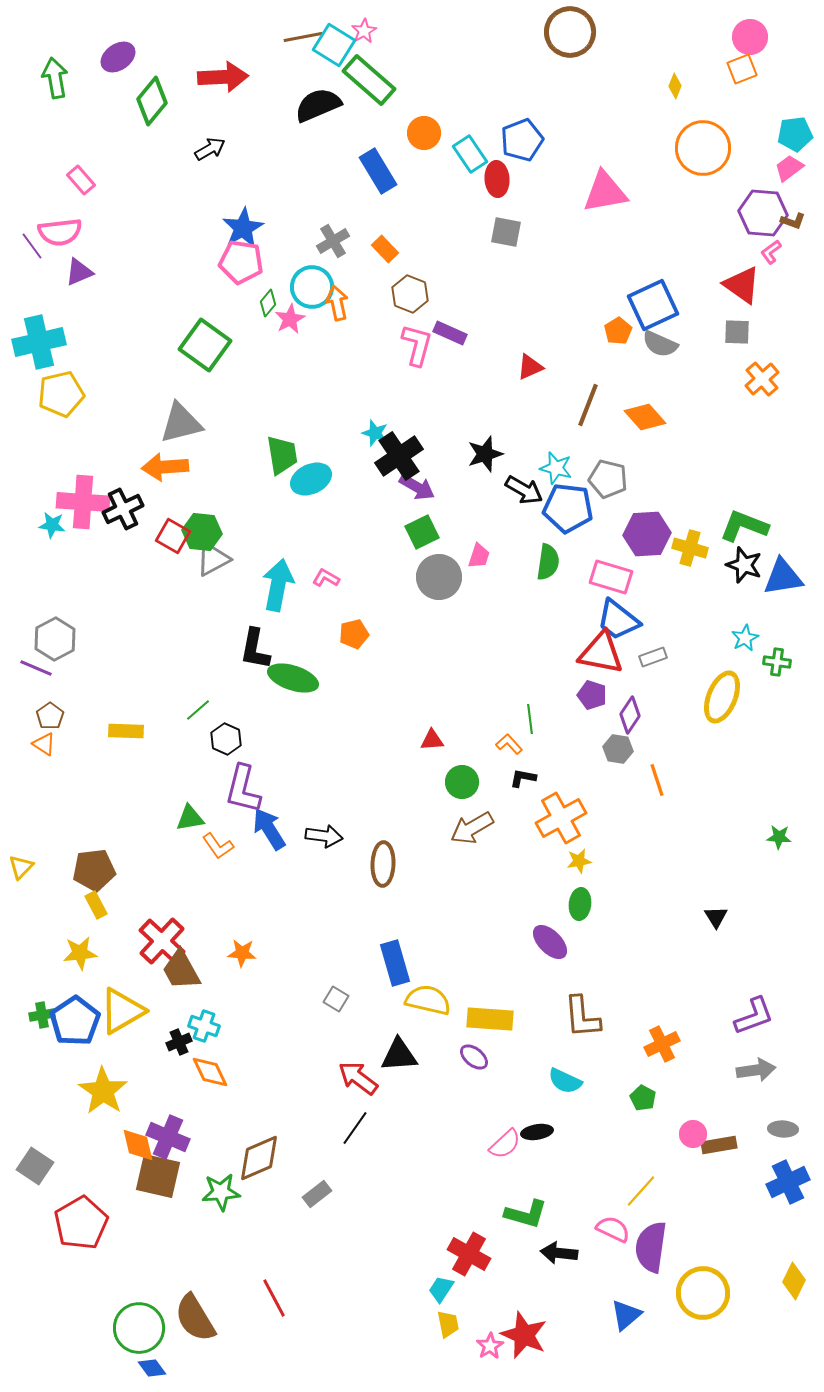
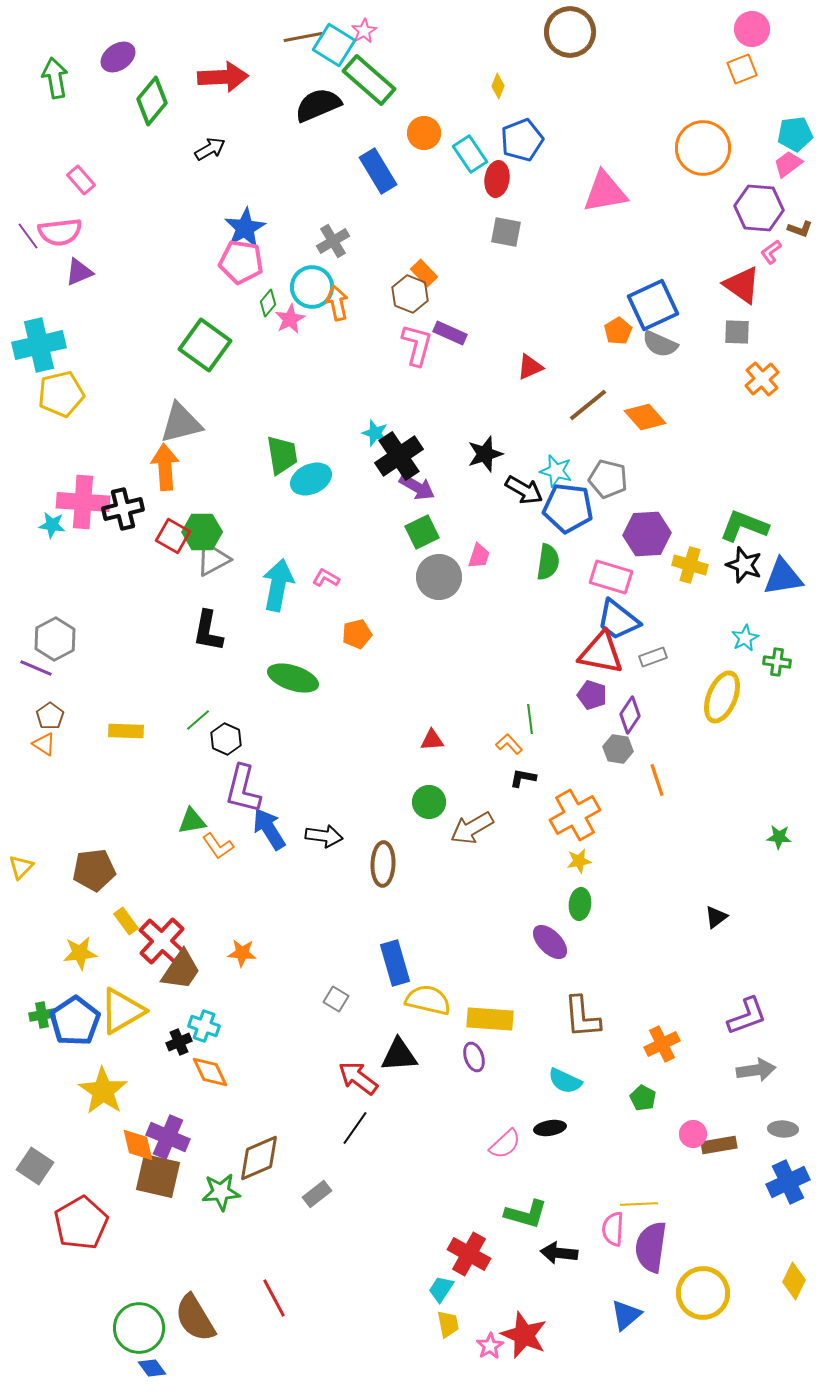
pink circle at (750, 37): moved 2 px right, 8 px up
yellow diamond at (675, 86): moved 177 px left
pink trapezoid at (789, 168): moved 1 px left, 4 px up
red ellipse at (497, 179): rotated 12 degrees clockwise
purple hexagon at (763, 213): moved 4 px left, 5 px up
brown L-shape at (793, 221): moved 7 px right, 8 px down
blue star at (243, 228): moved 2 px right
purple line at (32, 246): moved 4 px left, 10 px up
orange rectangle at (385, 249): moved 39 px right, 24 px down
cyan cross at (39, 342): moved 3 px down
brown line at (588, 405): rotated 30 degrees clockwise
orange arrow at (165, 467): rotated 90 degrees clockwise
cyan star at (556, 468): moved 3 px down
black cross at (123, 509): rotated 12 degrees clockwise
green hexagon at (202, 532): rotated 6 degrees counterclockwise
yellow cross at (690, 548): moved 17 px down
orange pentagon at (354, 634): moved 3 px right
black L-shape at (255, 649): moved 47 px left, 18 px up
green line at (198, 710): moved 10 px down
green circle at (462, 782): moved 33 px left, 20 px down
green triangle at (190, 818): moved 2 px right, 3 px down
orange cross at (561, 818): moved 14 px right, 3 px up
yellow rectangle at (96, 905): moved 30 px right, 16 px down; rotated 8 degrees counterclockwise
black triangle at (716, 917): rotated 25 degrees clockwise
brown trapezoid at (181, 970): rotated 117 degrees counterclockwise
purple L-shape at (754, 1016): moved 7 px left
purple ellipse at (474, 1057): rotated 32 degrees clockwise
black ellipse at (537, 1132): moved 13 px right, 4 px up
yellow line at (641, 1191): moved 2 px left, 13 px down; rotated 45 degrees clockwise
pink semicircle at (613, 1229): rotated 112 degrees counterclockwise
